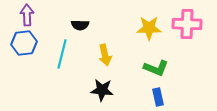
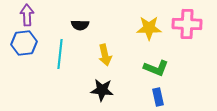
cyan line: moved 2 px left; rotated 8 degrees counterclockwise
